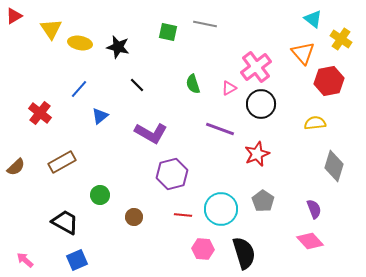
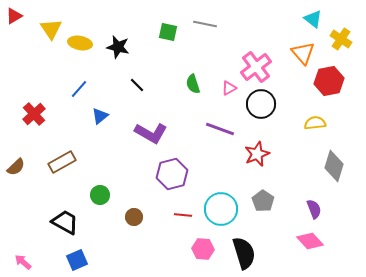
red cross: moved 6 px left, 1 px down; rotated 10 degrees clockwise
pink arrow: moved 2 px left, 2 px down
